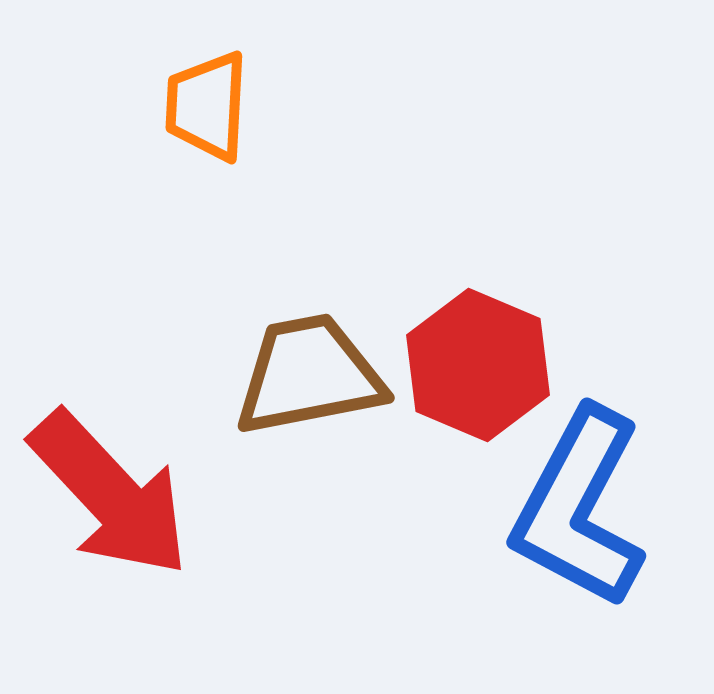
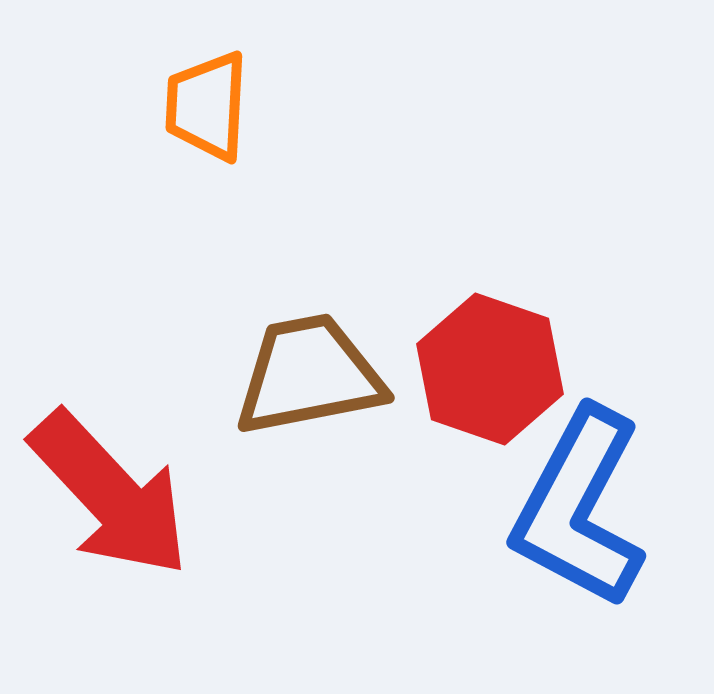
red hexagon: moved 12 px right, 4 px down; rotated 4 degrees counterclockwise
